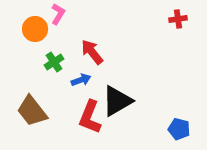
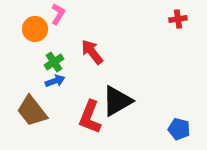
blue arrow: moved 26 px left, 1 px down
